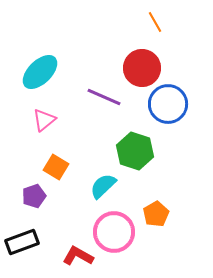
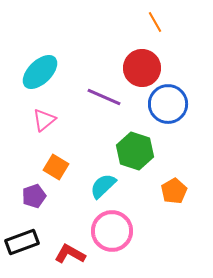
orange pentagon: moved 18 px right, 23 px up
pink circle: moved 2 px left, 1 px up
red L-shape: moved 8 px left, 2 px up
